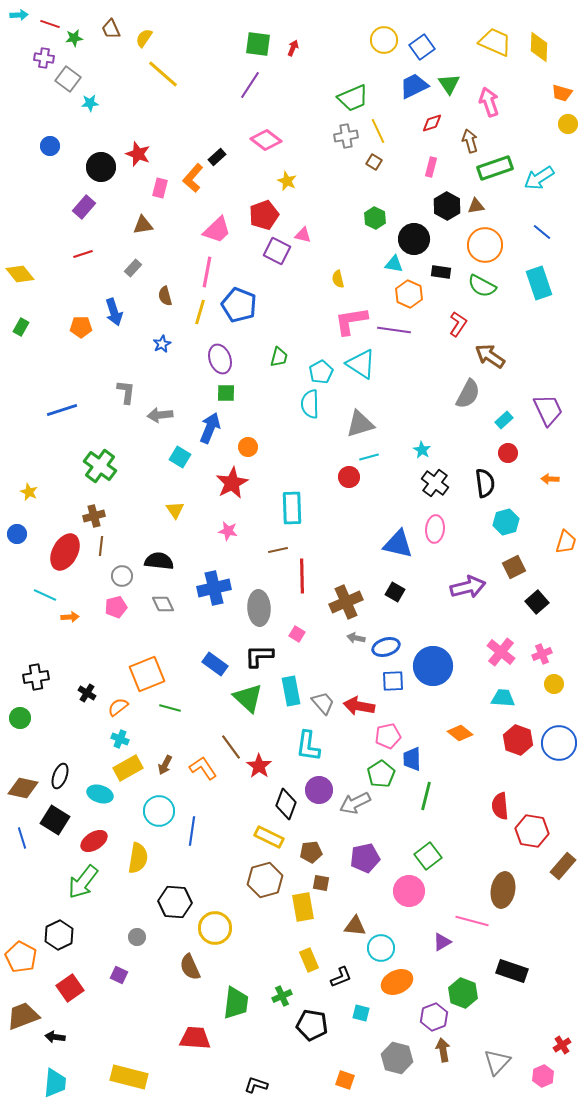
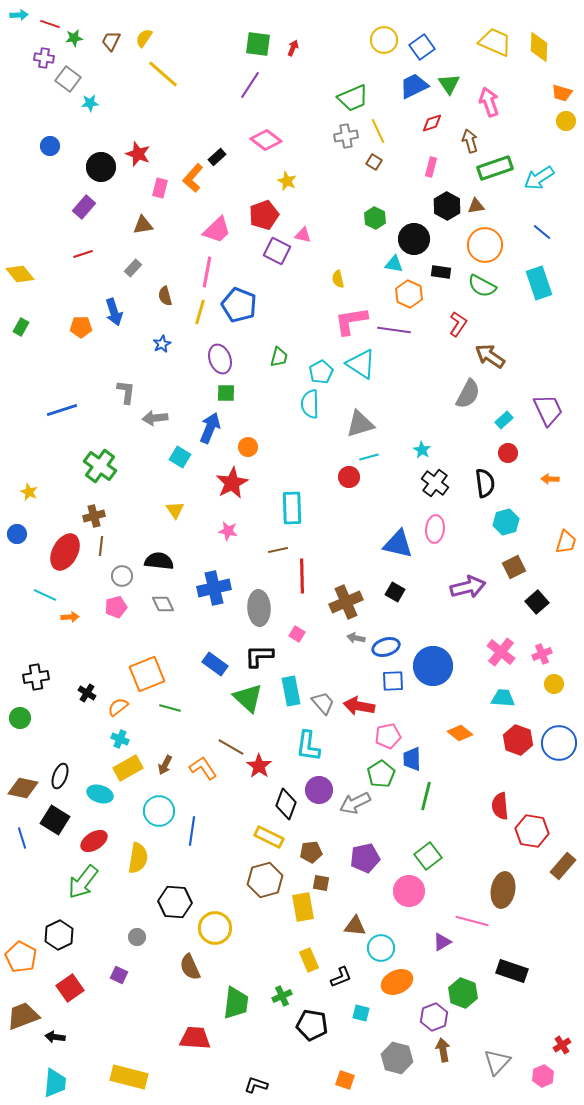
brown trapezoid at (111, 29): moved 12 px down; rotated 50 degrees clockwise
yellow circle at (568, 124): moved 2 px left, 3 px up
gray arrow at (160, 415): moved 5 px left, 3 px down
brown line at (231, 747): rotated 24 degrees counterclockwise
